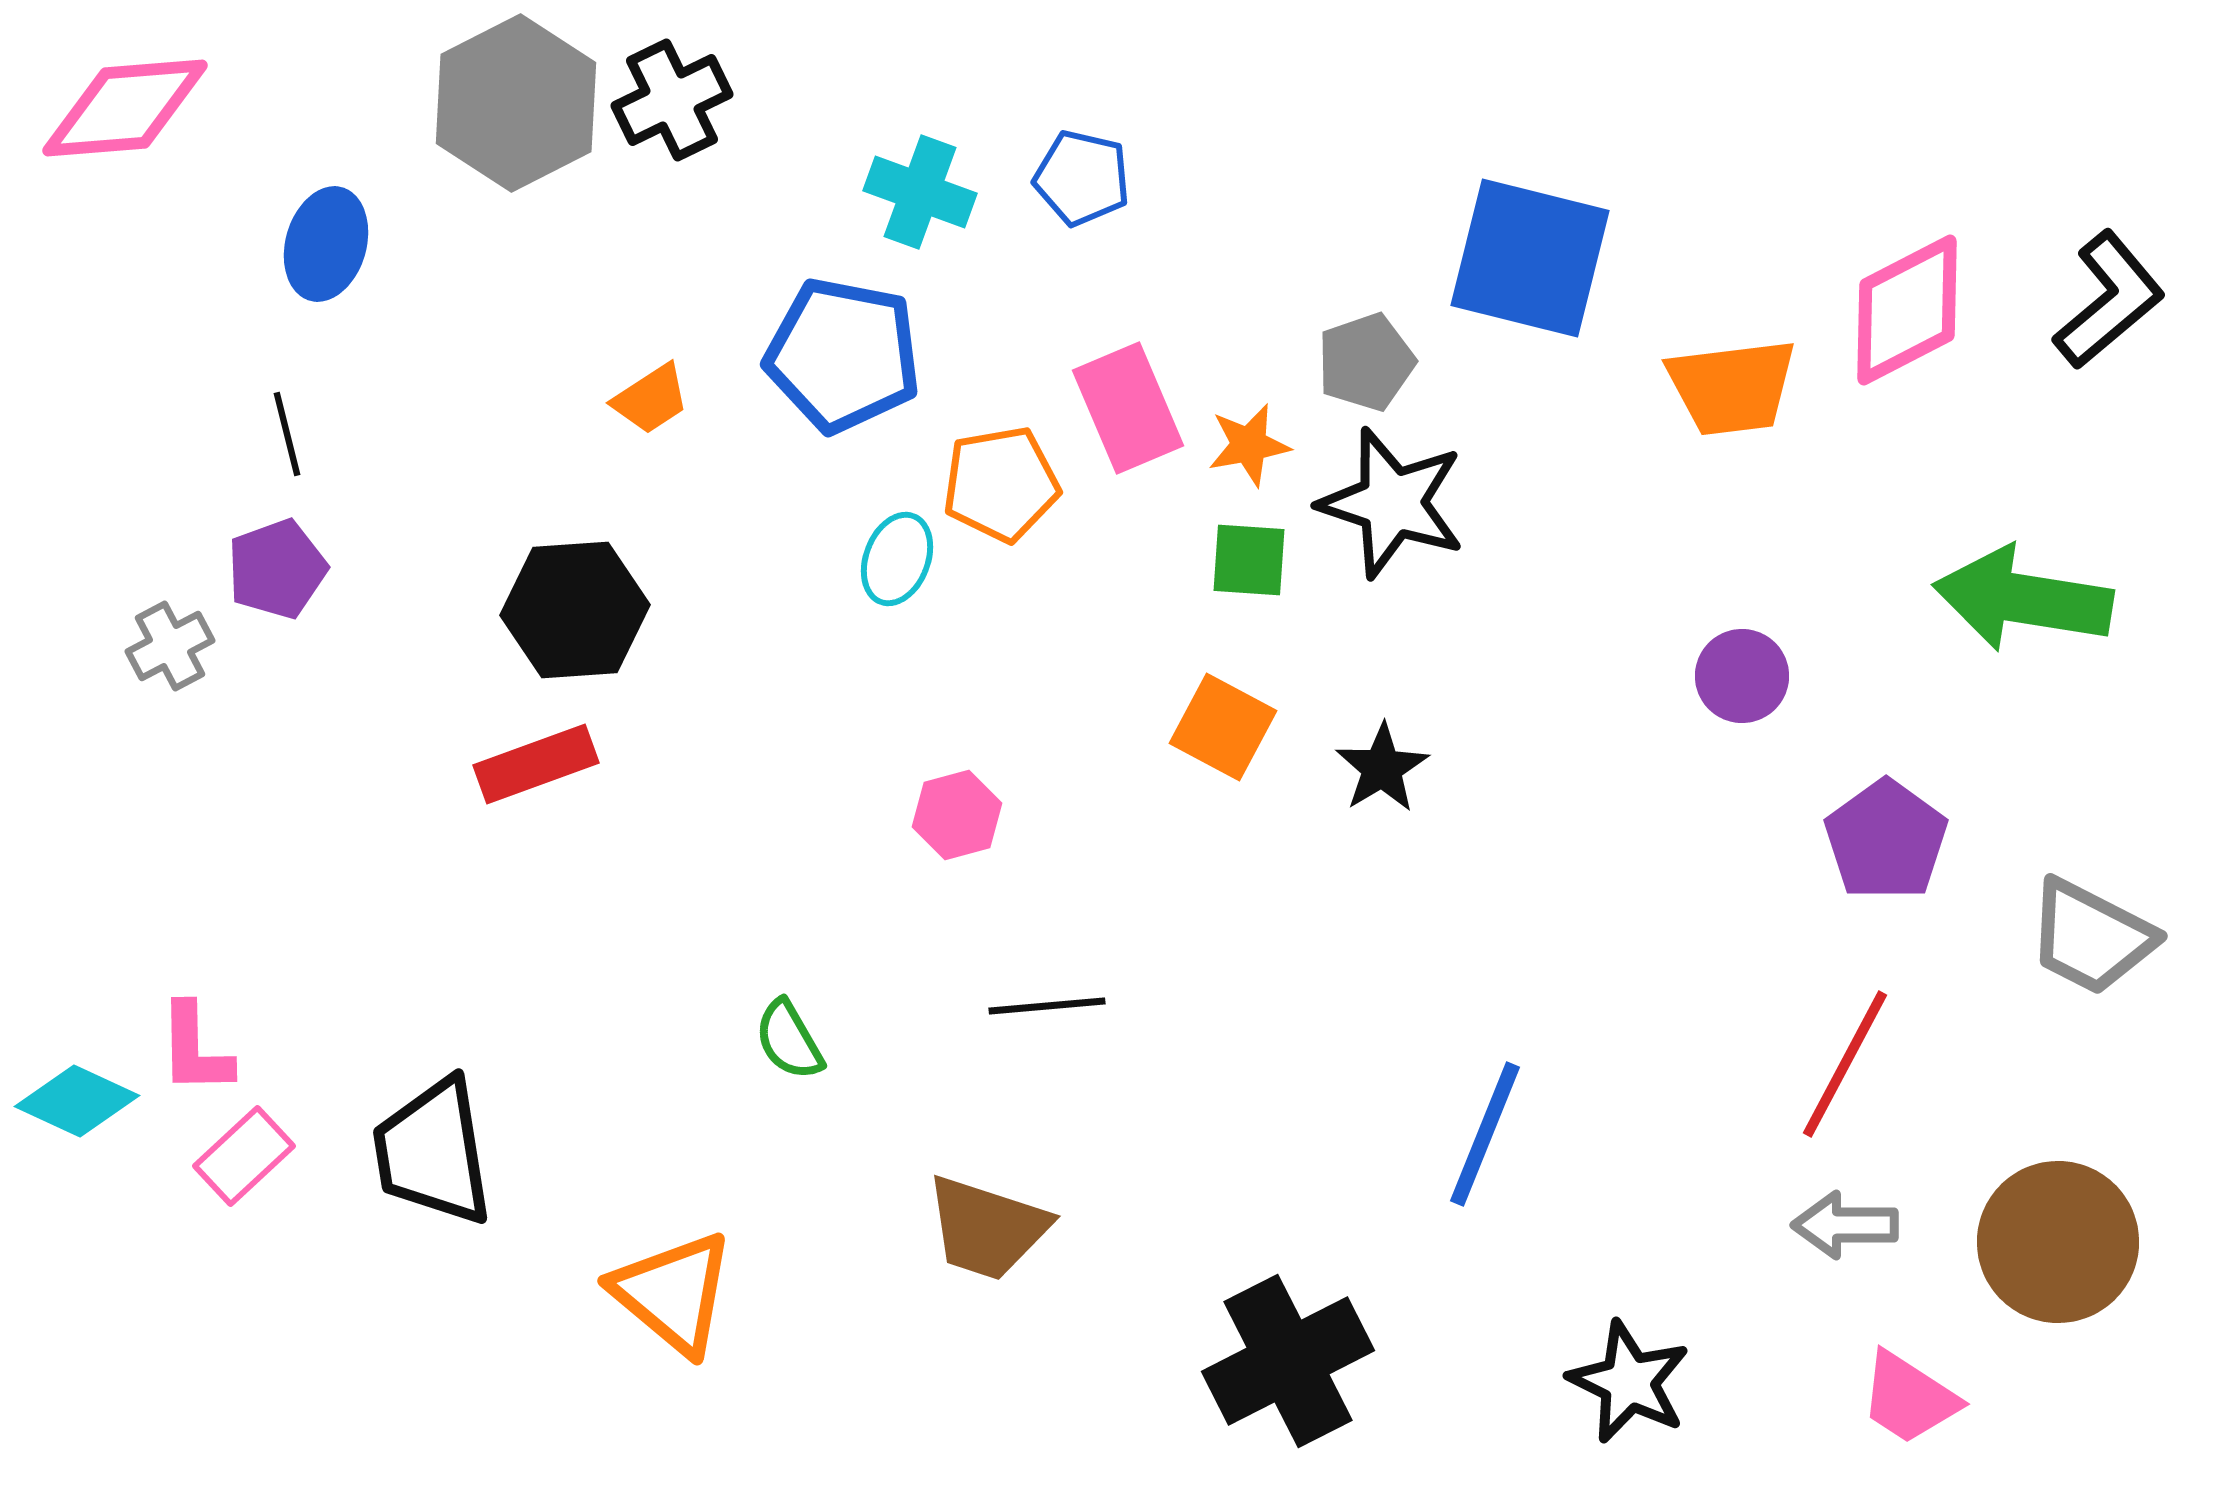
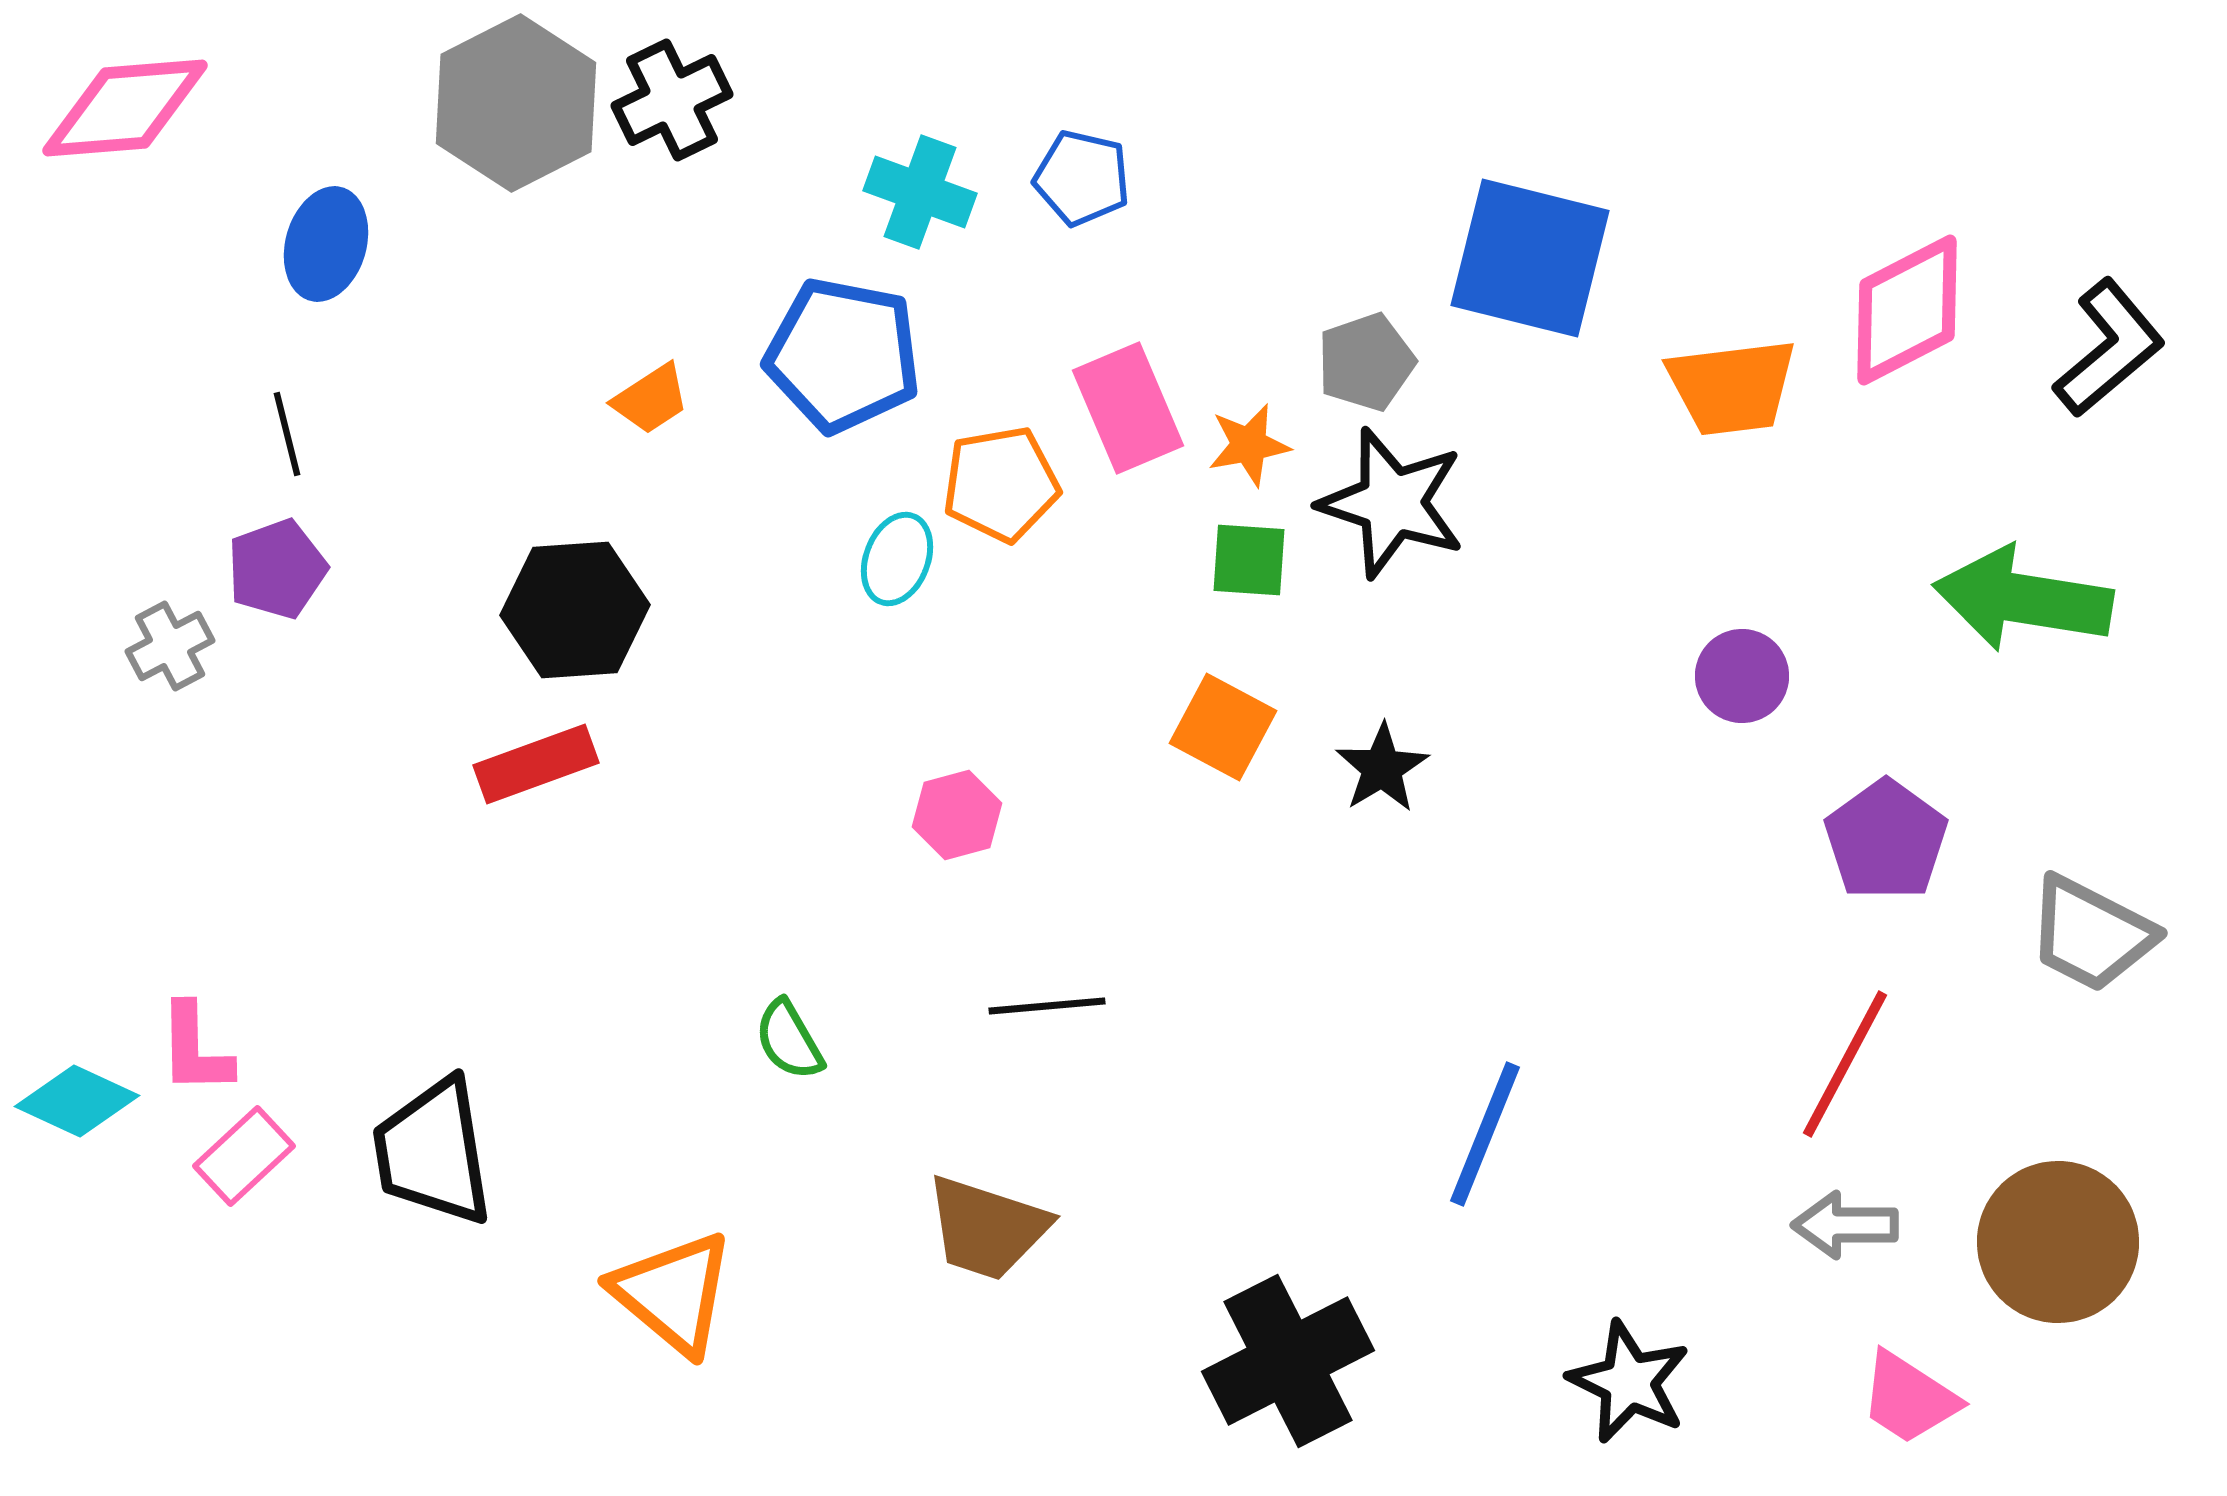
black L-shape at (2109, 300): moved 48 px down
gray trapezoid at (2091, 937): moved 3 px up
